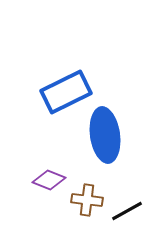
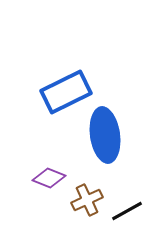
purple diamond: moved 2 px up
brown cross: rotated 32 degrees counterclockwise
